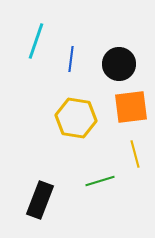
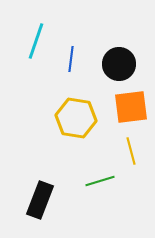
yellow line: moved 4 px left, 3 px up
